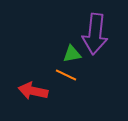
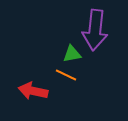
purple arrow: moved 4 px up
